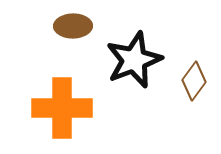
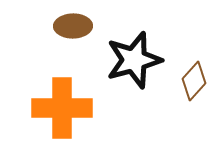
black star: rotated 6 degrees clockwise
brown diamond: rotated 6 degrees clockwise
